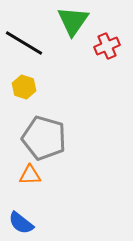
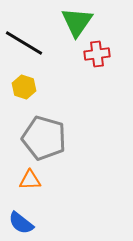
green triangle: moved 4 px right, 1 px down
red cross: moved 10 px left, 8 px down; rotated 15 degrees clockwise
orange triangle: moved 5 px down
